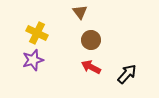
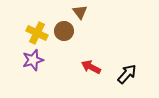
brown circle: moved 27 px left, 9 px up
